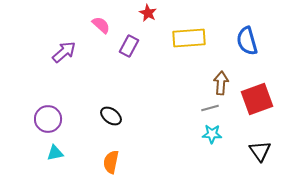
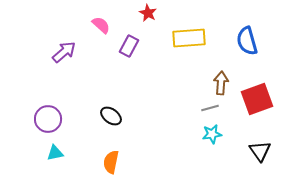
cyan star: rotated 12 degrees counterclockwise
